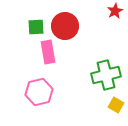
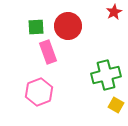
red star: moved 1 px left, 1 px down
red circle: moved 3 px right
pink rectangle: rotated 10 degrees counterclockwise
pink hexagon: rotated 8 degrees counterclockwise
